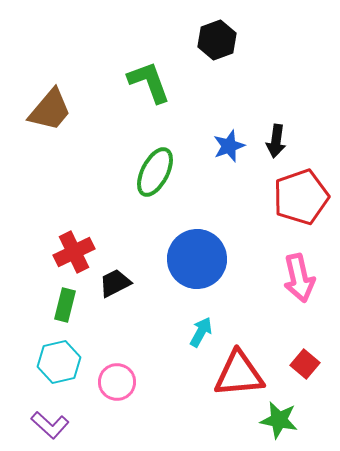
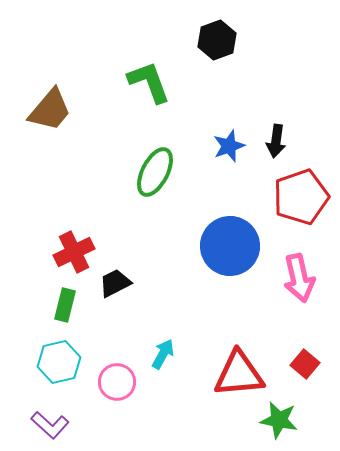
blue circle: moved 33 px right, 13 px up
cyan arrow: moved 38 px left, 22 px down
